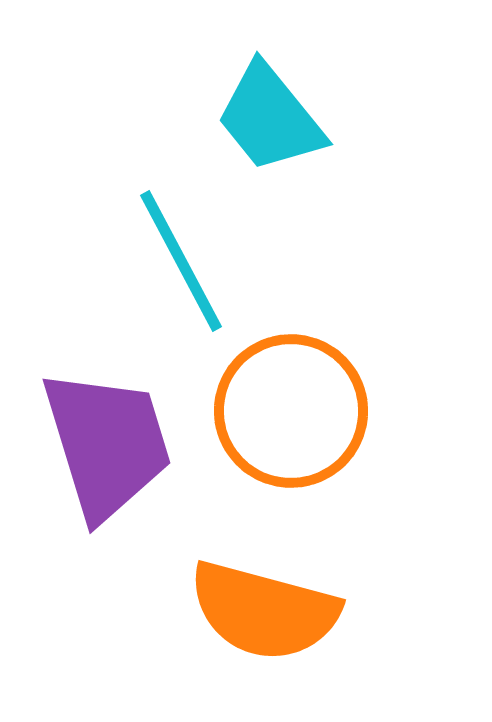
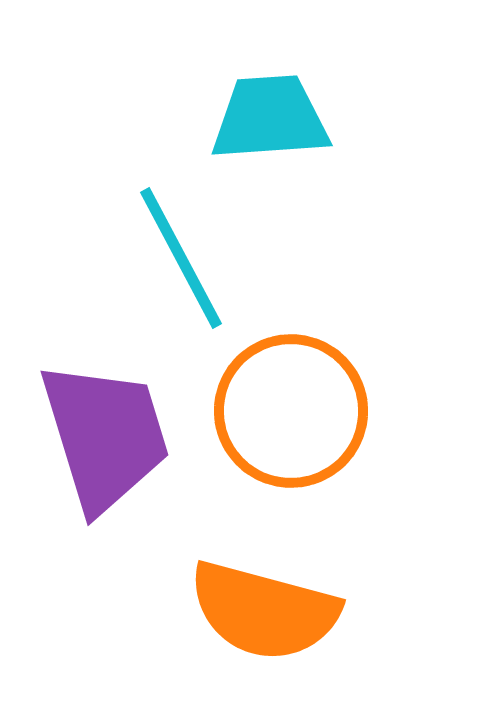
cyan trapezoid: rotated 125 degrees clockwise
cyan line: moved 3 px up
purple trapezoid: moved 2 px left, 8 px up
